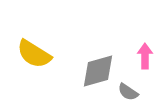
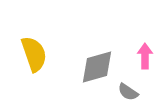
yellow semicircle: rotated 141 degrees counterclockwise
gray diamond: moved 1 px left, 4 px up
